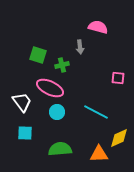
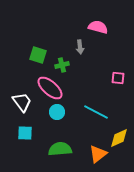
pink ellipse: rotated 16 degrees clockwise
orange triangle: moved 1 px left; rotated 36 degrees counterclockwise
